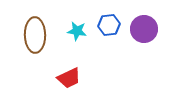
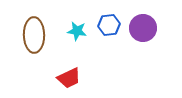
purple circle: moved 1 px left, 1 px up
brown ellipse: moved 1 px left
